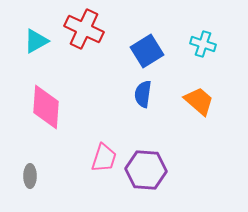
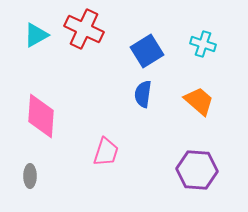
cyan triangle: moved 6 px up
pink diamond: moved 5 px left, 9 px down
pink trapezoid: moved 2 px right, 6 px up
purple hexagon: moved 51 px right
